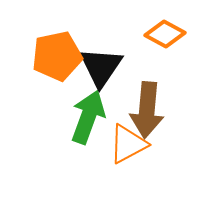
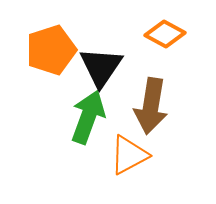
orange pentagon: moved 6 px left, 6 px up; rotated 6 degrees counterclockwise
brown arrow: moved 4 px right, 4 px up; rotated 4 degrees clockwise
orange triangle: moved 1 px right, 11 px down
